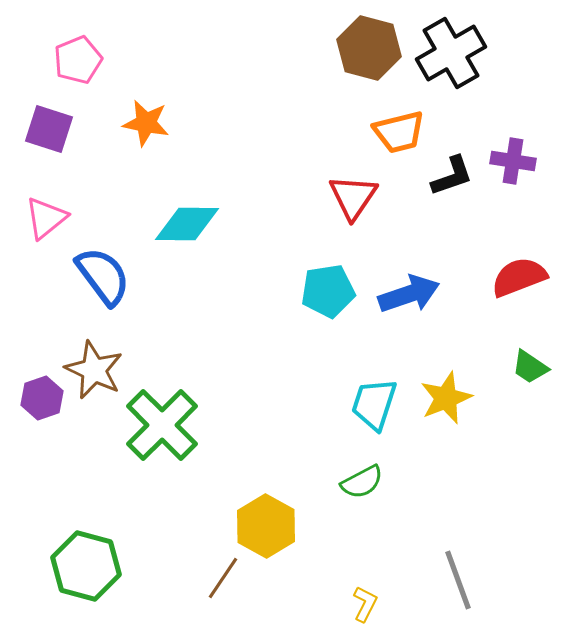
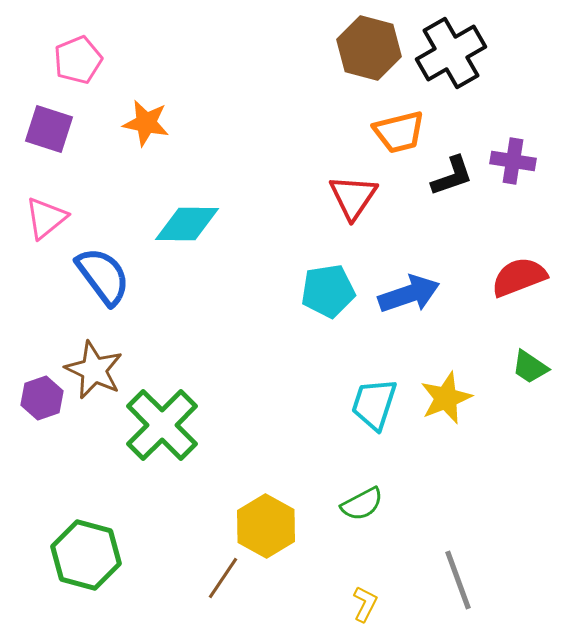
green semicircle: moved 22 px down
green hexagon: moved 11 px up
